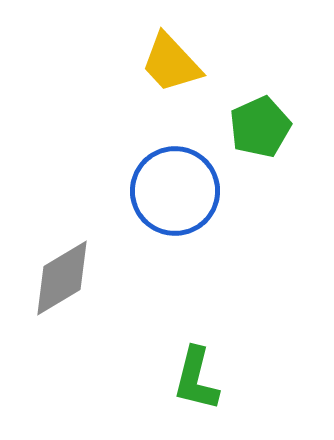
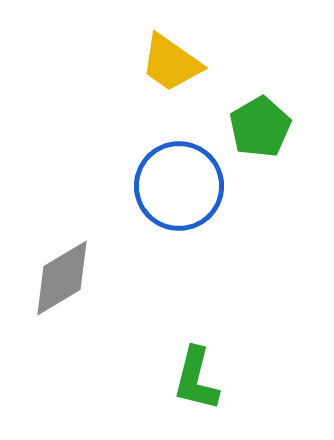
yellow trapezoid: rotated 12 degrees counterclockwise
green pentagon: rotated 6 degrees counterclockwise
blue circle: moved 4 px right, 5 px up
